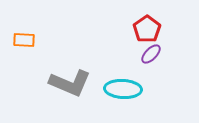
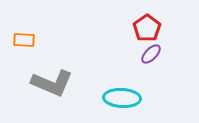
red pentagon: moved 1 px up
gray L-shape: moved 18 px left
cyan ellipse: moved 1 px left, 9 px down
